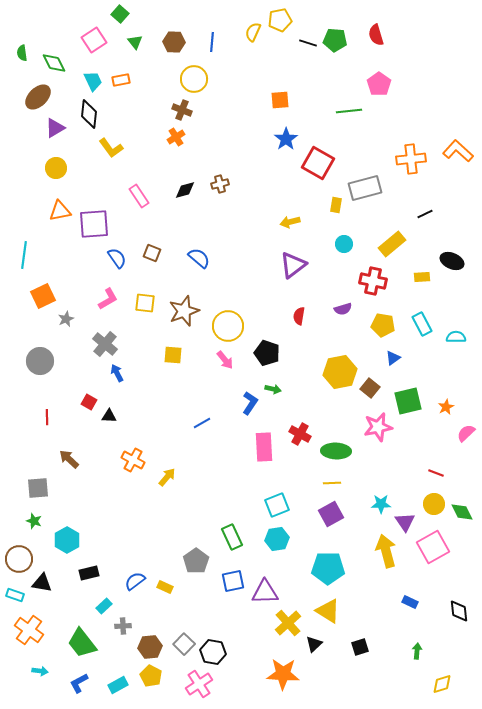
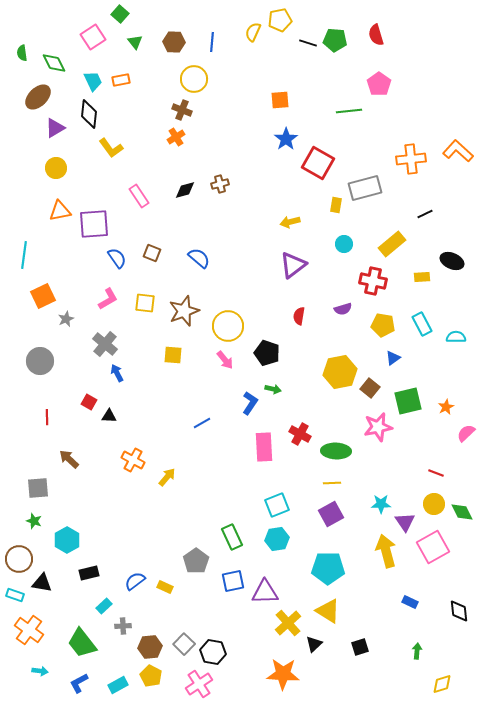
pink square at (94, 40): moved 1 px left, 3 px up
